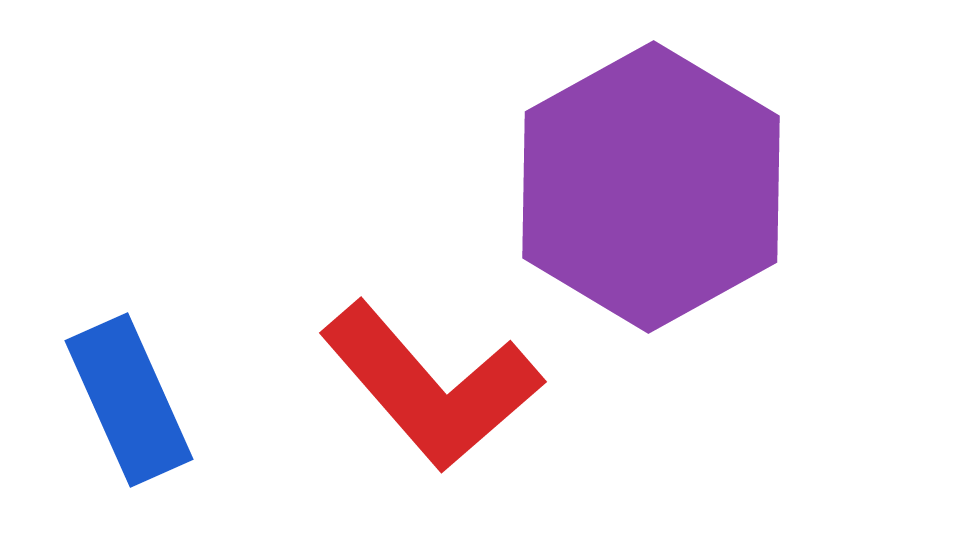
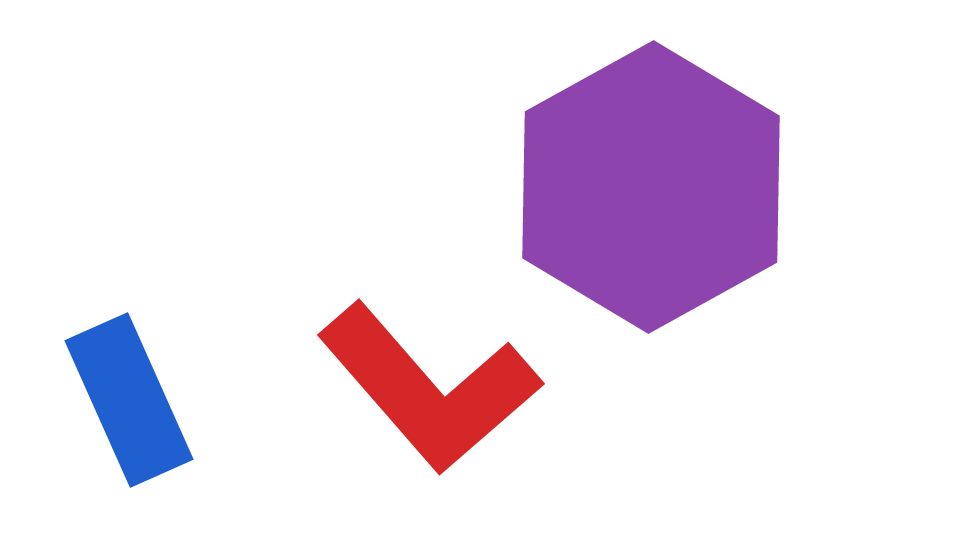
red L-shape: moved 2 px left, 2 px down
